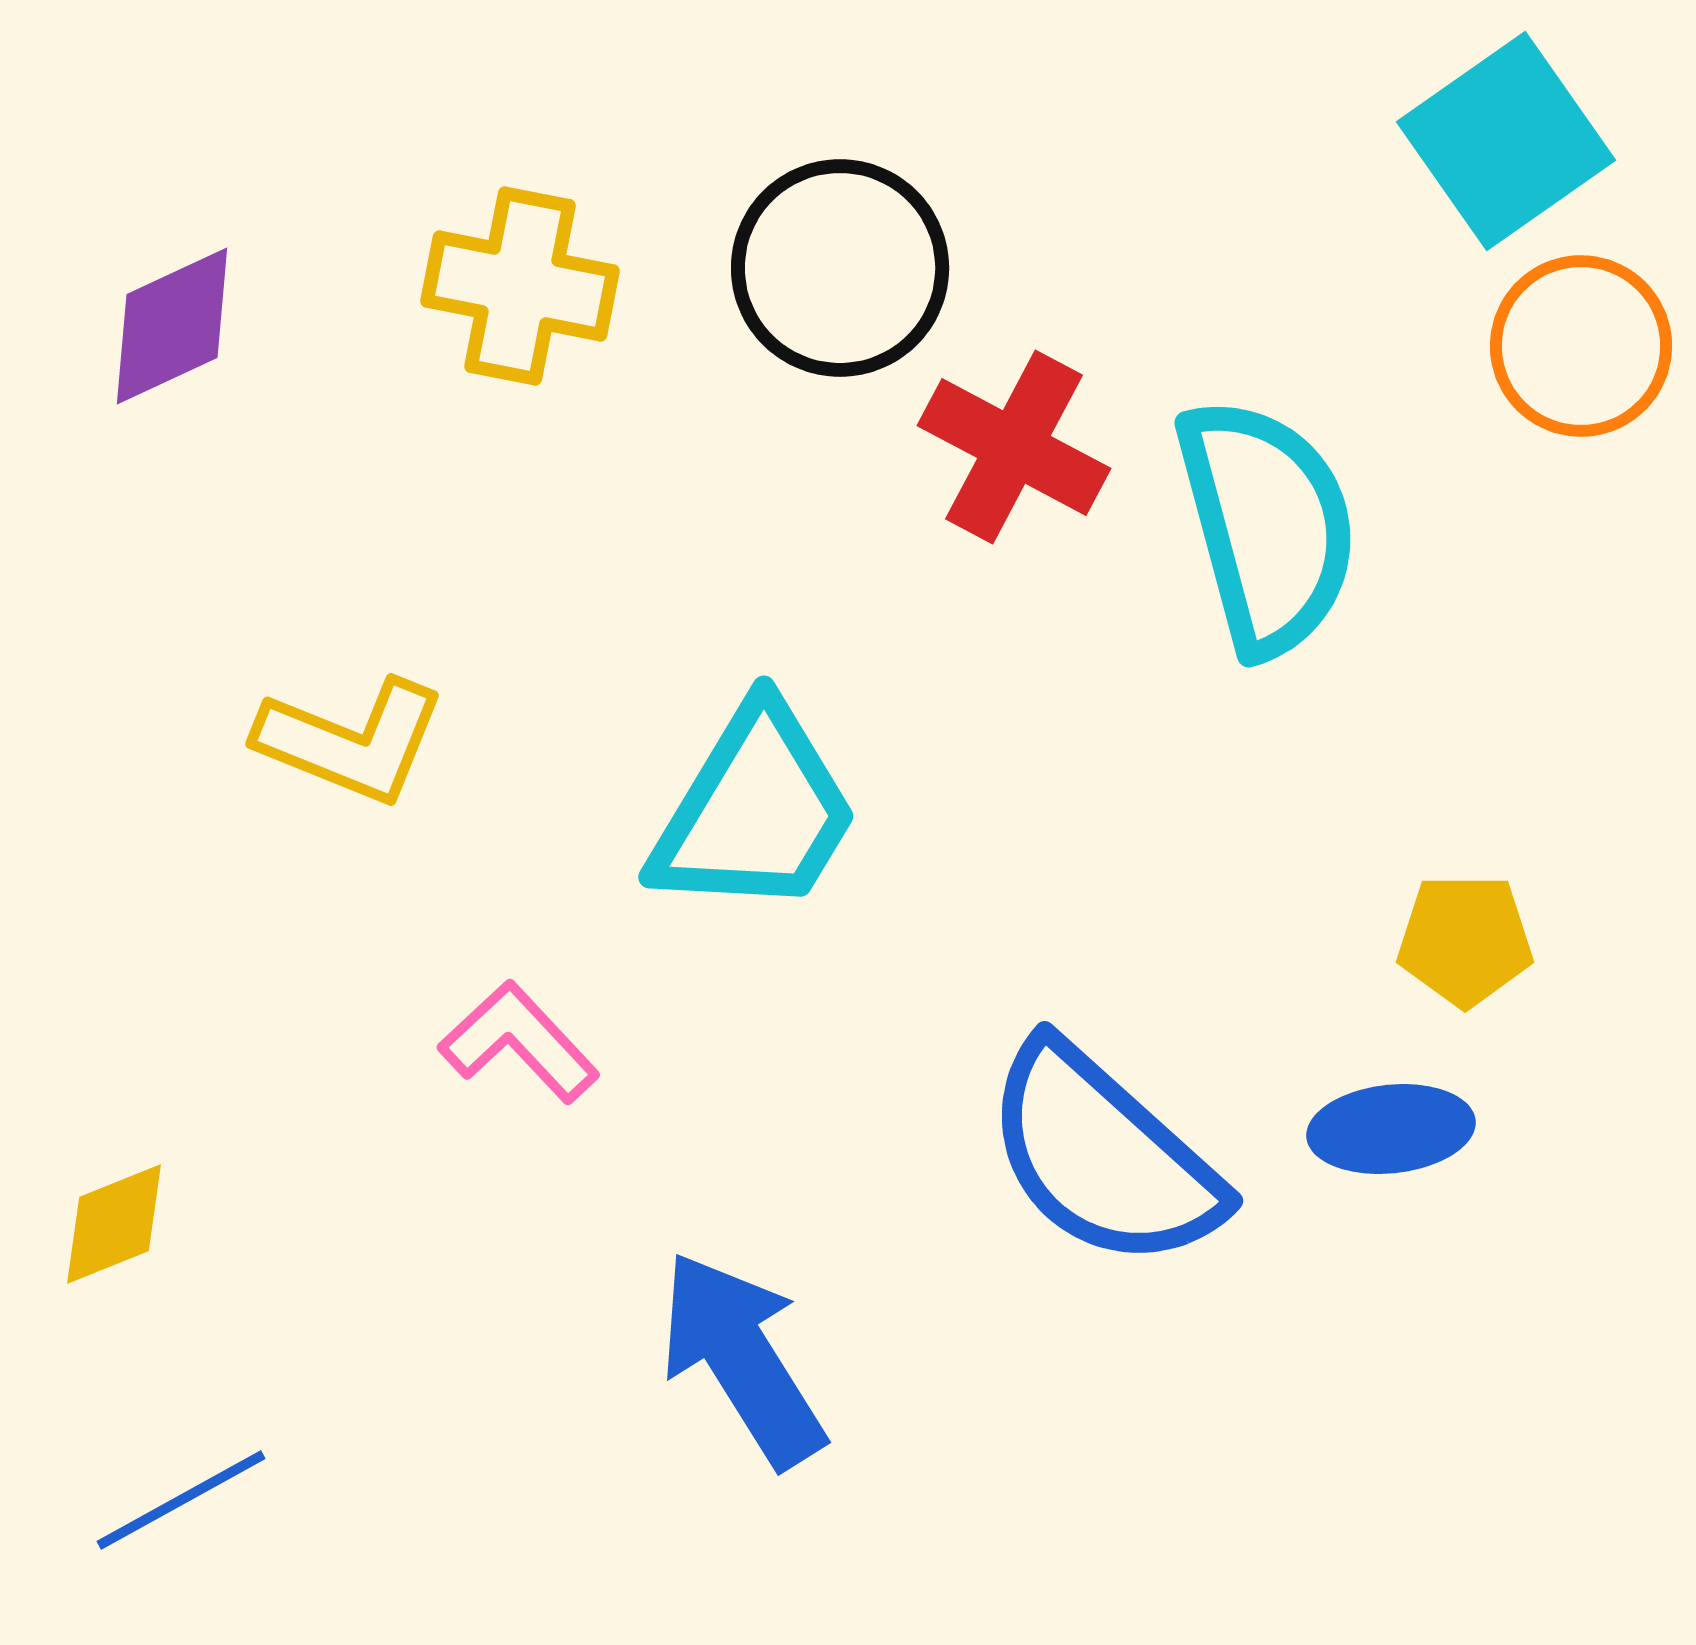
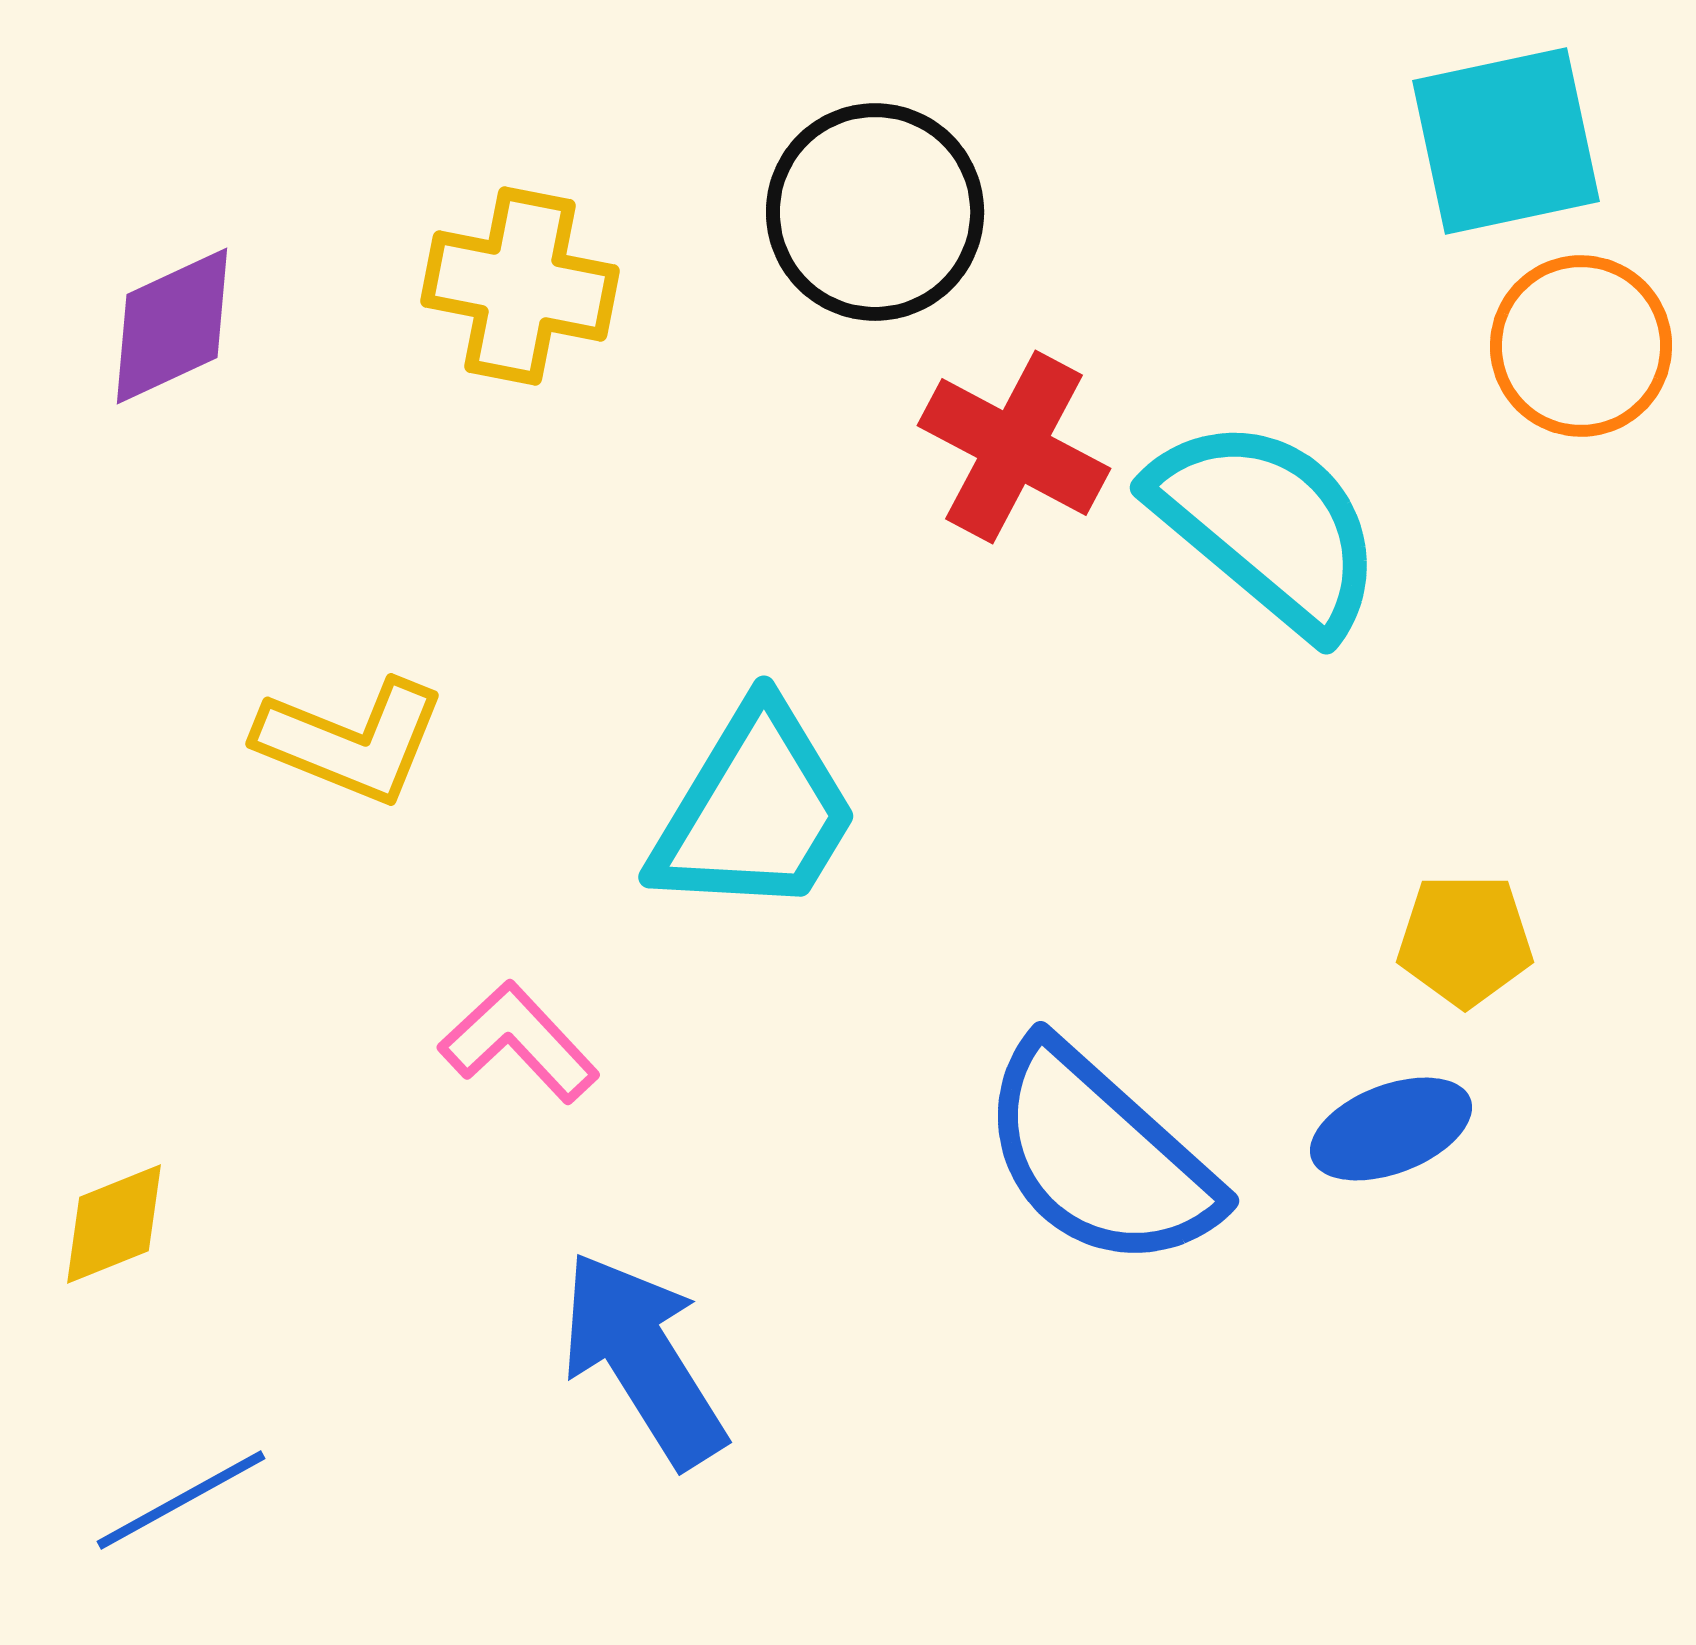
cyan square: rotated 23 degrees clockwise
black circle: moved 35 px right, 56 px up
cyan semicircle: rotated 35 degrees counterclockwise
blue ellipse: rotated 15 degrees counterclockwise
blue semicircle: moved 4 px left
blue arrow: moved 99 px left
